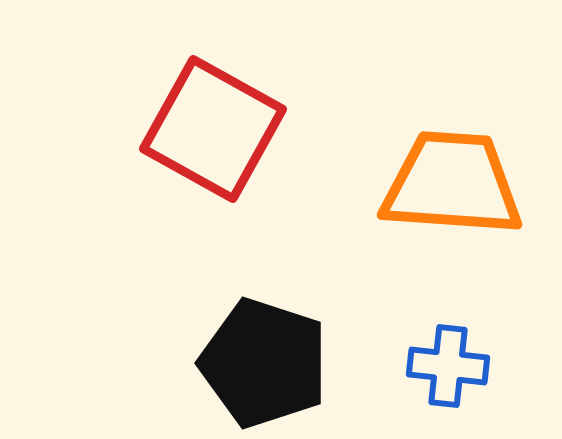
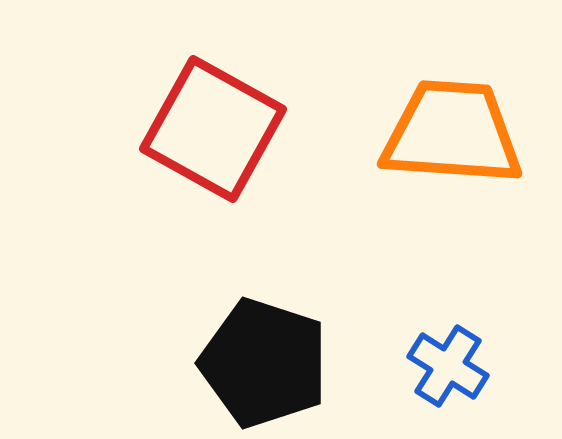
orange trapezoid: moved 51 px up
blue cross: rotated 26 degrees clockwise
